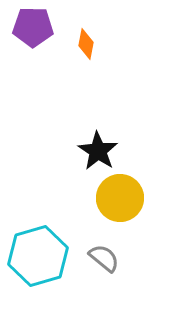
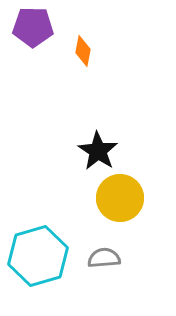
orange diamond: moved 3 px left, 7 px down
gray semicircle: rotated 44 degrees counterclockwise
